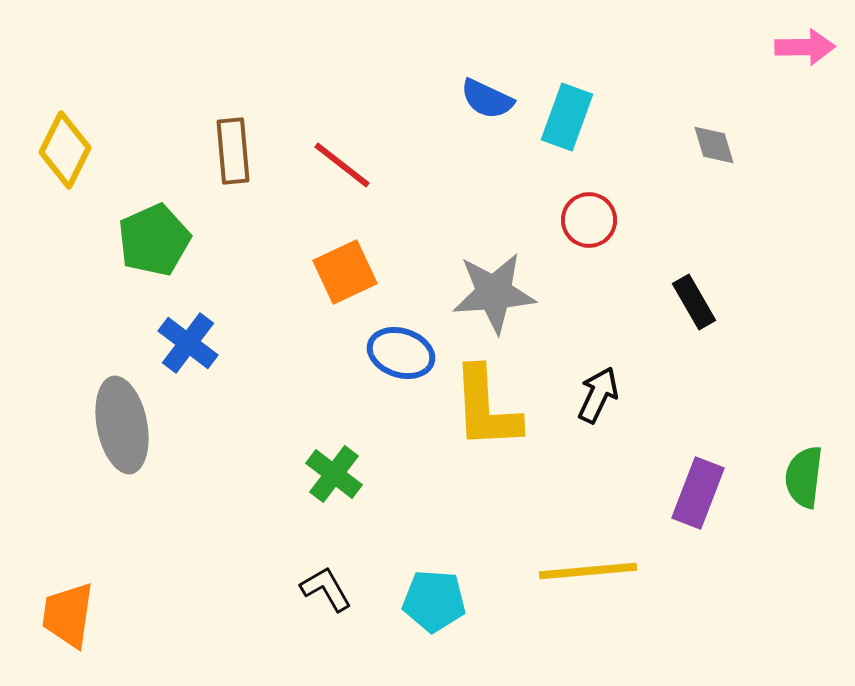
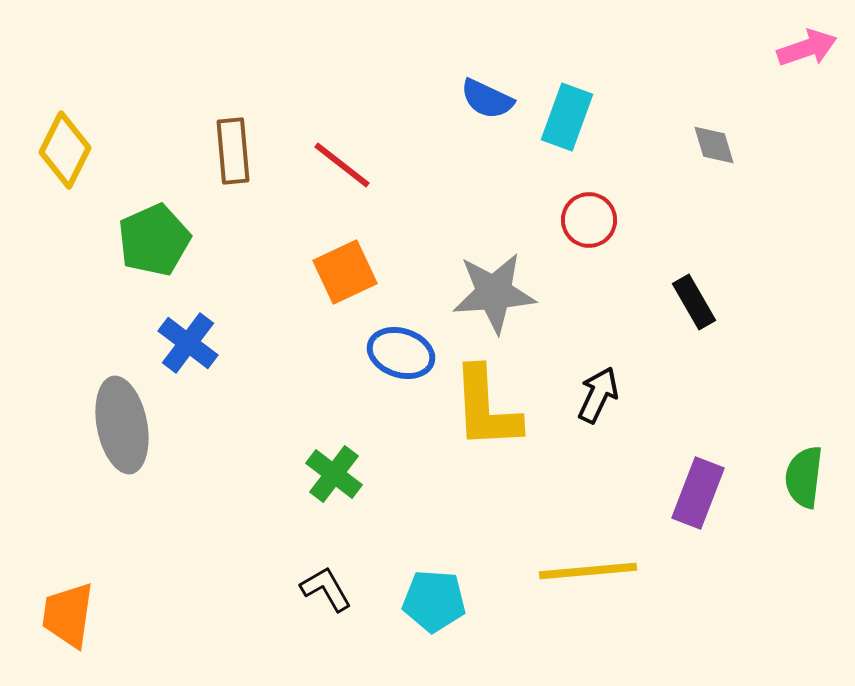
pink arrow: moved 2 px right, 1 px down; rotated 18 degrees counterclockwise
